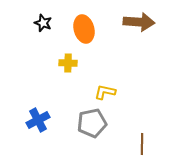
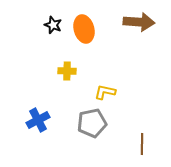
black star: moved 10 px right, 2 px down
yellow cross: moved 1 px left, 8 px down
